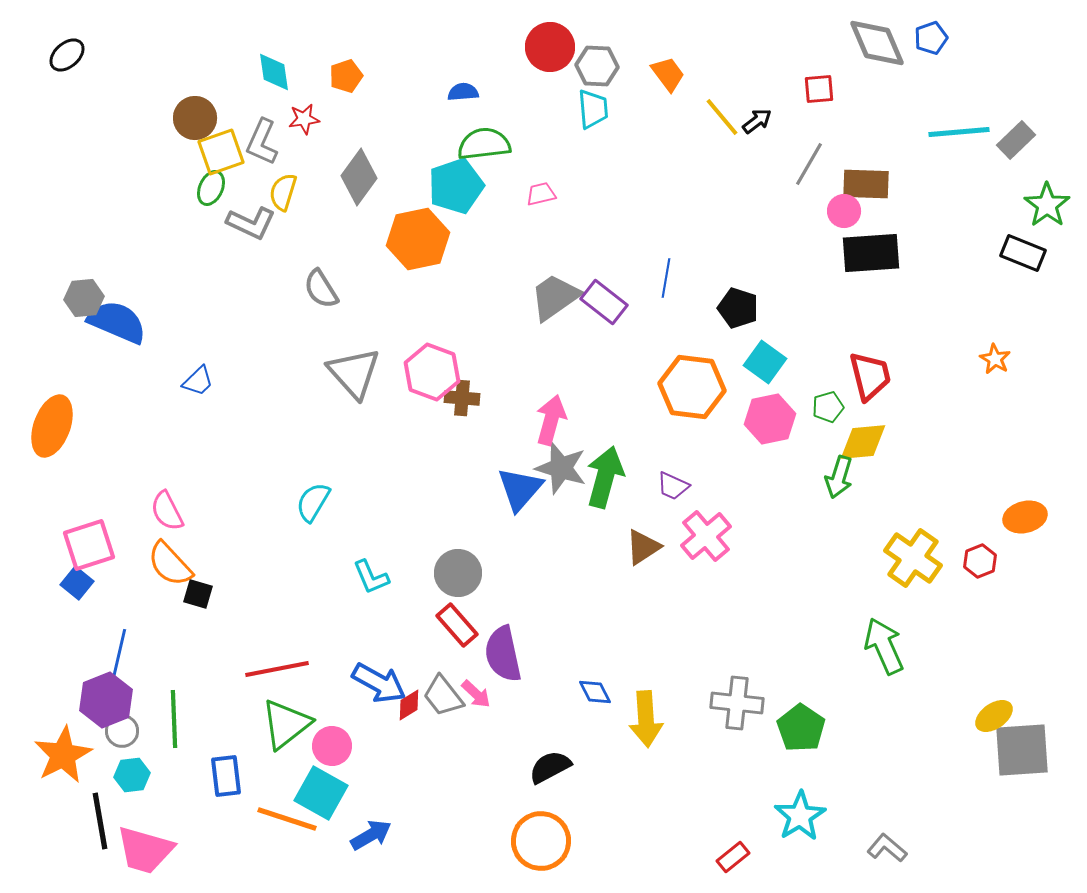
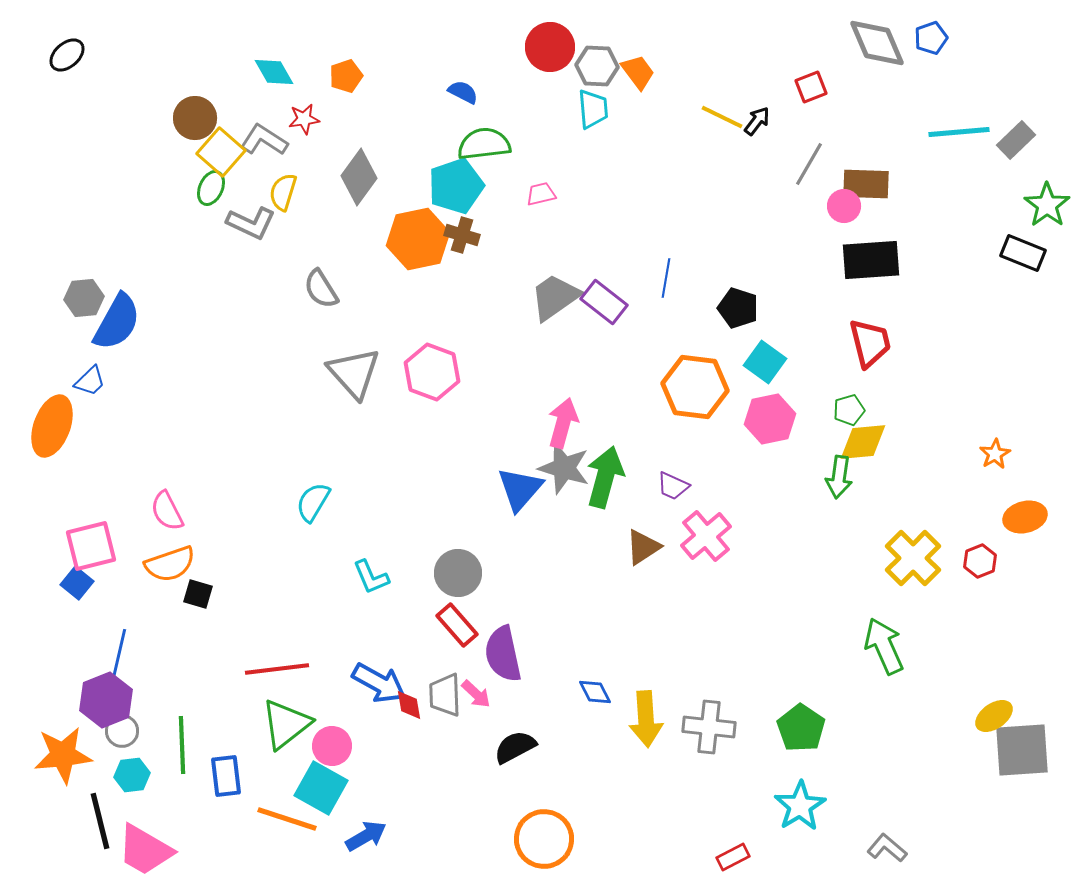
cyan diamond at (274, 72): rotated 21 degrees counterclockwise
orange trapezoid at (668, 74): moved 30 px left, 2 px up
red square at (819, 89): moved 8 px left, 2 px up; rotated 16 degrees counterclockwise
blue semicircle at (463, 92): rotated 32 degrees clockwise
yellow line at (722, 117): rotated 24 degrees counterclockwise
black arrow at (757, 121): rotated 16 degrees counterclockwise
gray L-shape at (262, 142): moved 2 px right, 2 px up; rotated 99 degrees clockwise
yellow square at (221, 152): rotated 30 degrees counterclockwise
pink circle at (844, 211): moved 5 px up
black rectangle at (871, 253): moved 7 px down
blue semicircle at (117, 322): rotated 96 degrees clockwise
orange star at (995, 359): moved 95 px down; rotated 12 degrees clockwise
red trapezoid at (870, 376): moved 33 px up
blue trapezoid at (198, 381): moved 108 px left
orange hexagon at (692, 387): moved 3 px right
brown cross at (462, 398): moved 163 px up; rotated 12 degrees clockwise
green pentagon at (828, 407): moved 21 px right, 3 px down
pink arrow at (551, 420): moved 12 px right, 3 px down
gray star at (561, 468): moved 3 px right
green arrow at (839, 477): rotated 9 degrees counterclockwise
pink square at (89, 545): moved 2 px right, 1 px down; rotated 4 degrees clockwise
yellow cross at (913, 558): rotated 10 degrees clockwise
orange semicircle at (170, 564): rotated 66 degrees counterclockwise
red line at (277, 669): rotated 4 degrees clockwise
gray trapezoid at (443, 696): moved 2 px right, 1 px up; rotated 36 degrees clockwise
gray cross at (737, 703): moved 28 px left, 24 px down
red diamond at (409, 705): rotated 68 degrees counterclockwise
green line at (174, 719): moved 8 px right, 26 px down
orange star at (63, 755): rotated 22 degrees clockwise
black semicircle at (550, 767): moved 35 px left, 20 px up
cyan square at (321, 793): moved 5 px up
cyan star at (800, 816): moved 10 px up
black line at (100, 821): rotated 4 degrees counterclockwise
blue arrow at (371, 835): moved 5 px left, 1 px down
orange circle at (541, 841): moved 3 px right, 2 px up
pink trapezoid at (145, 850): rotated 14 degrees clockwise
red rectangle at (733, 857): rotated 12 degrees clockwise
